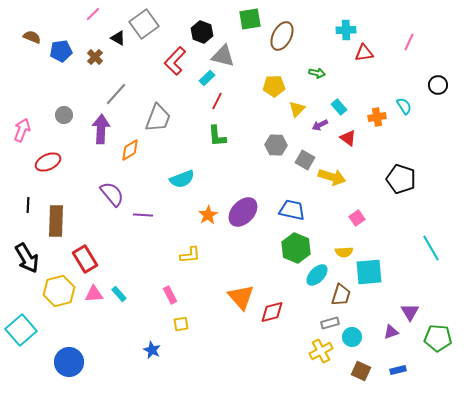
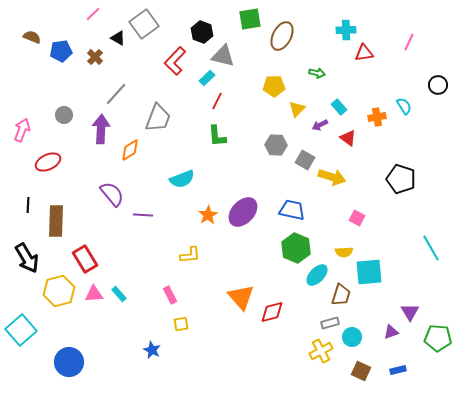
pink square at (357, 218): rotated 28 degrees counterclockwise
